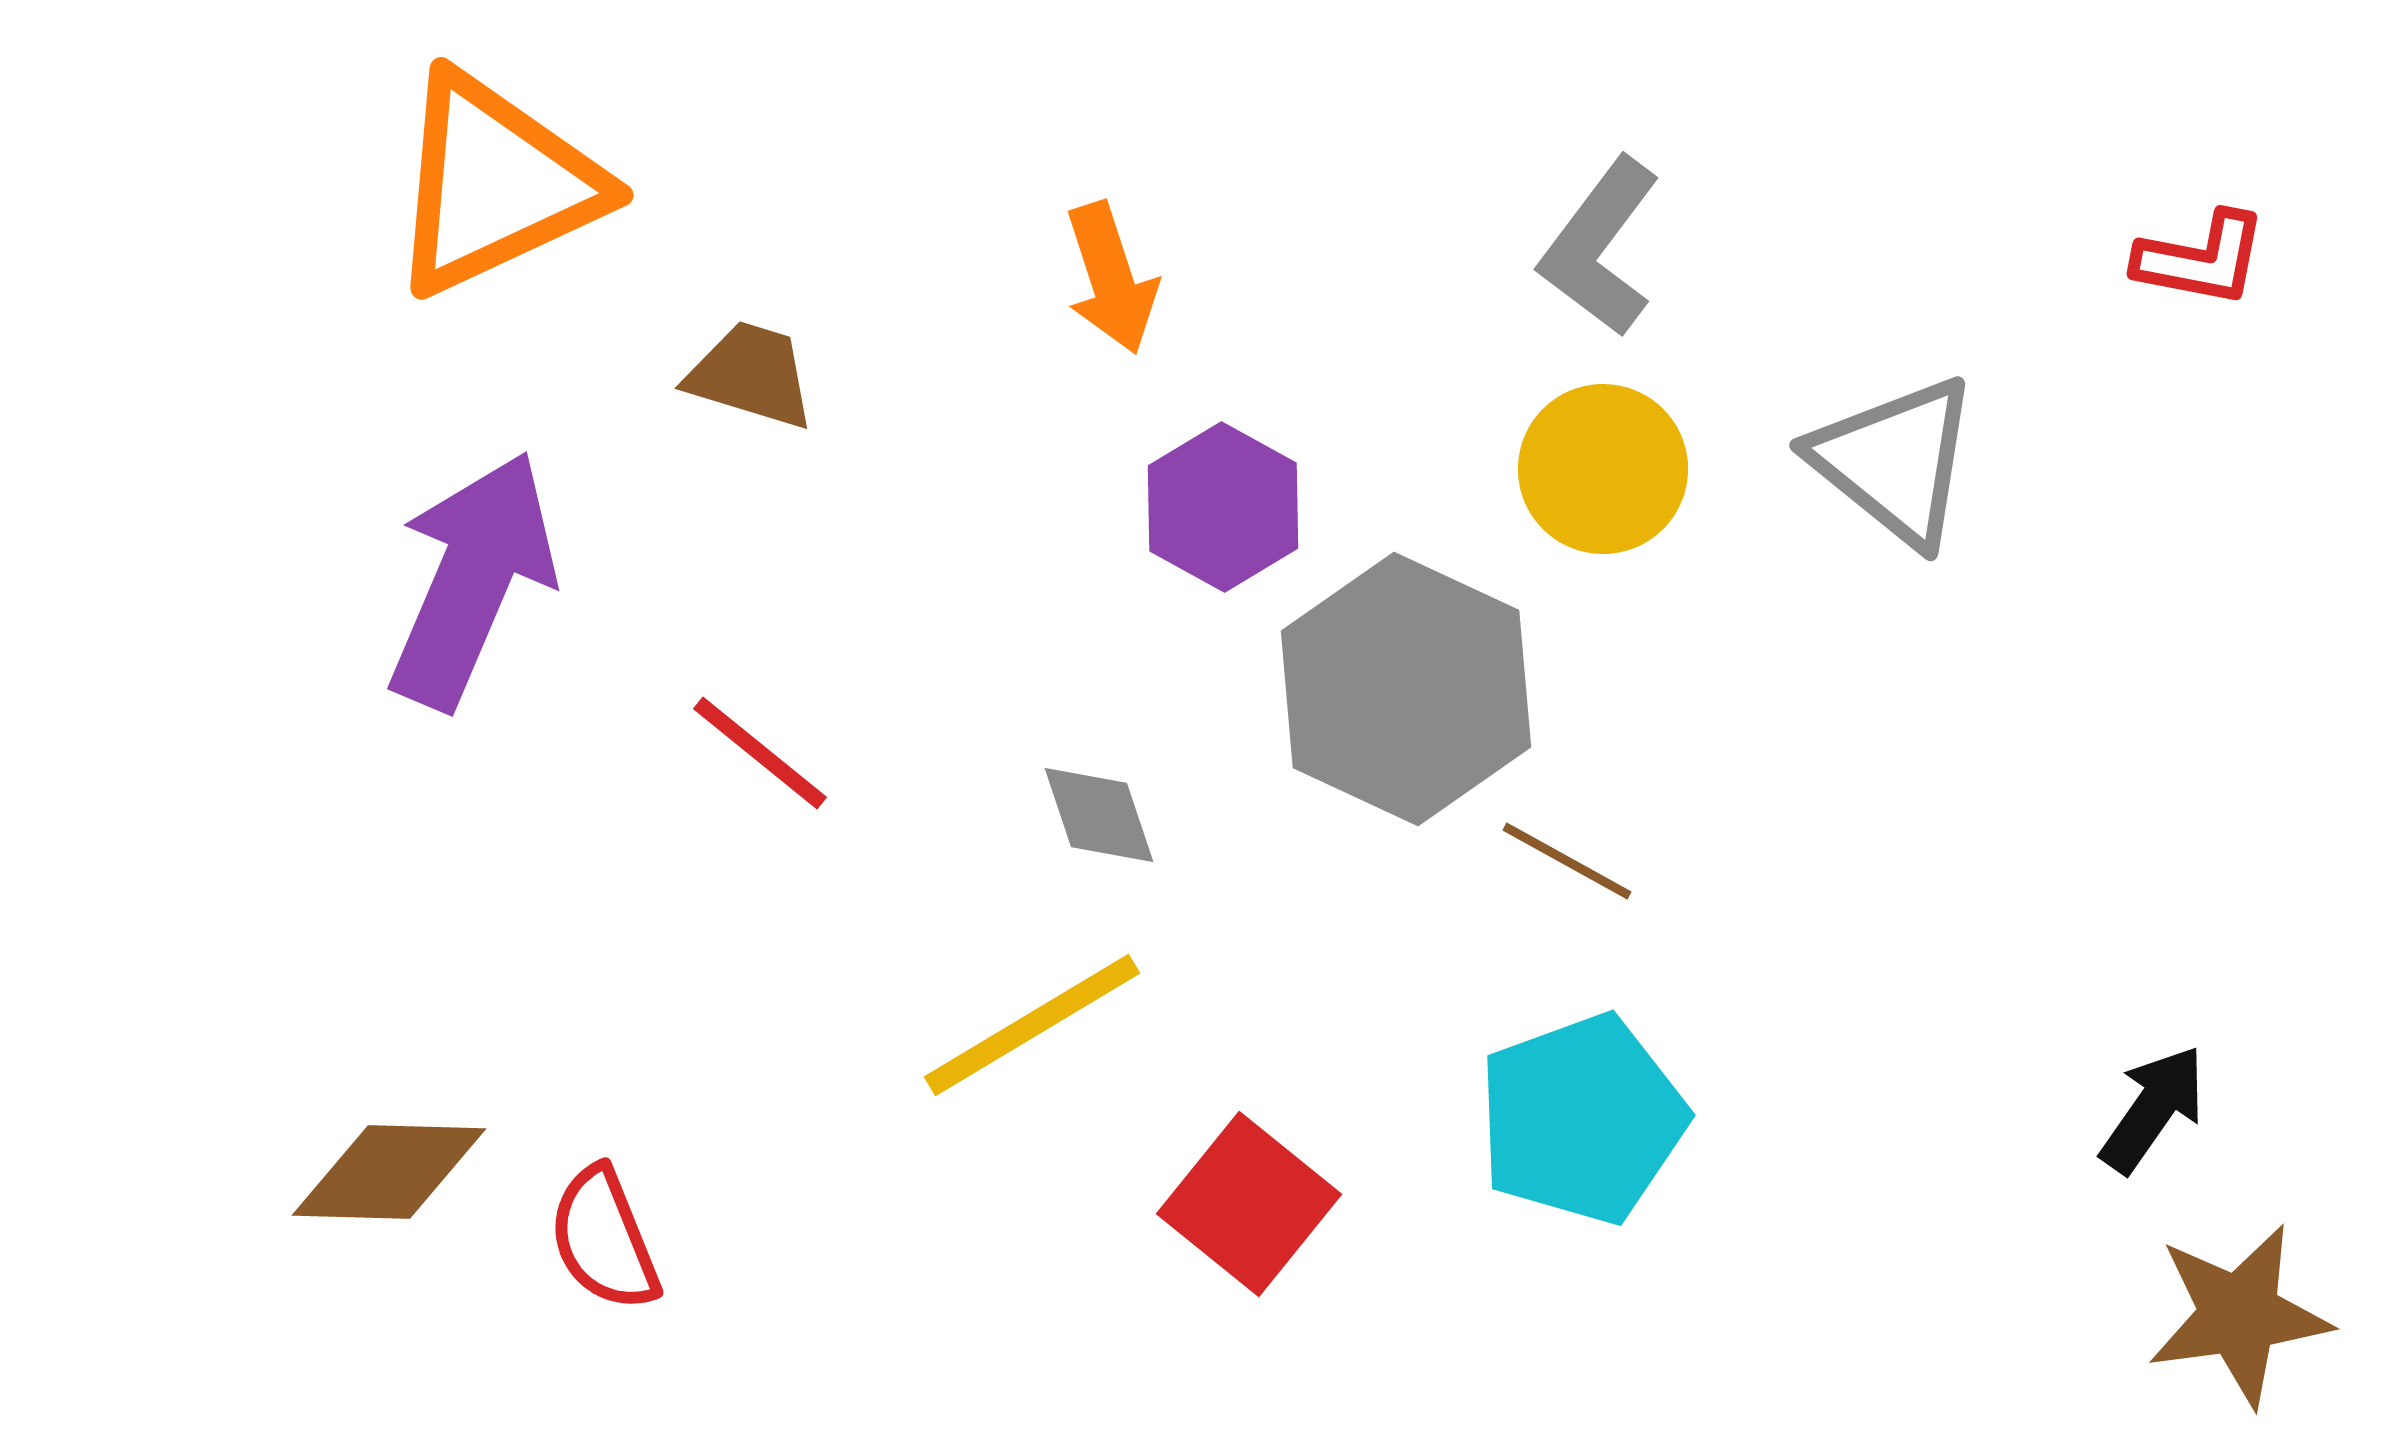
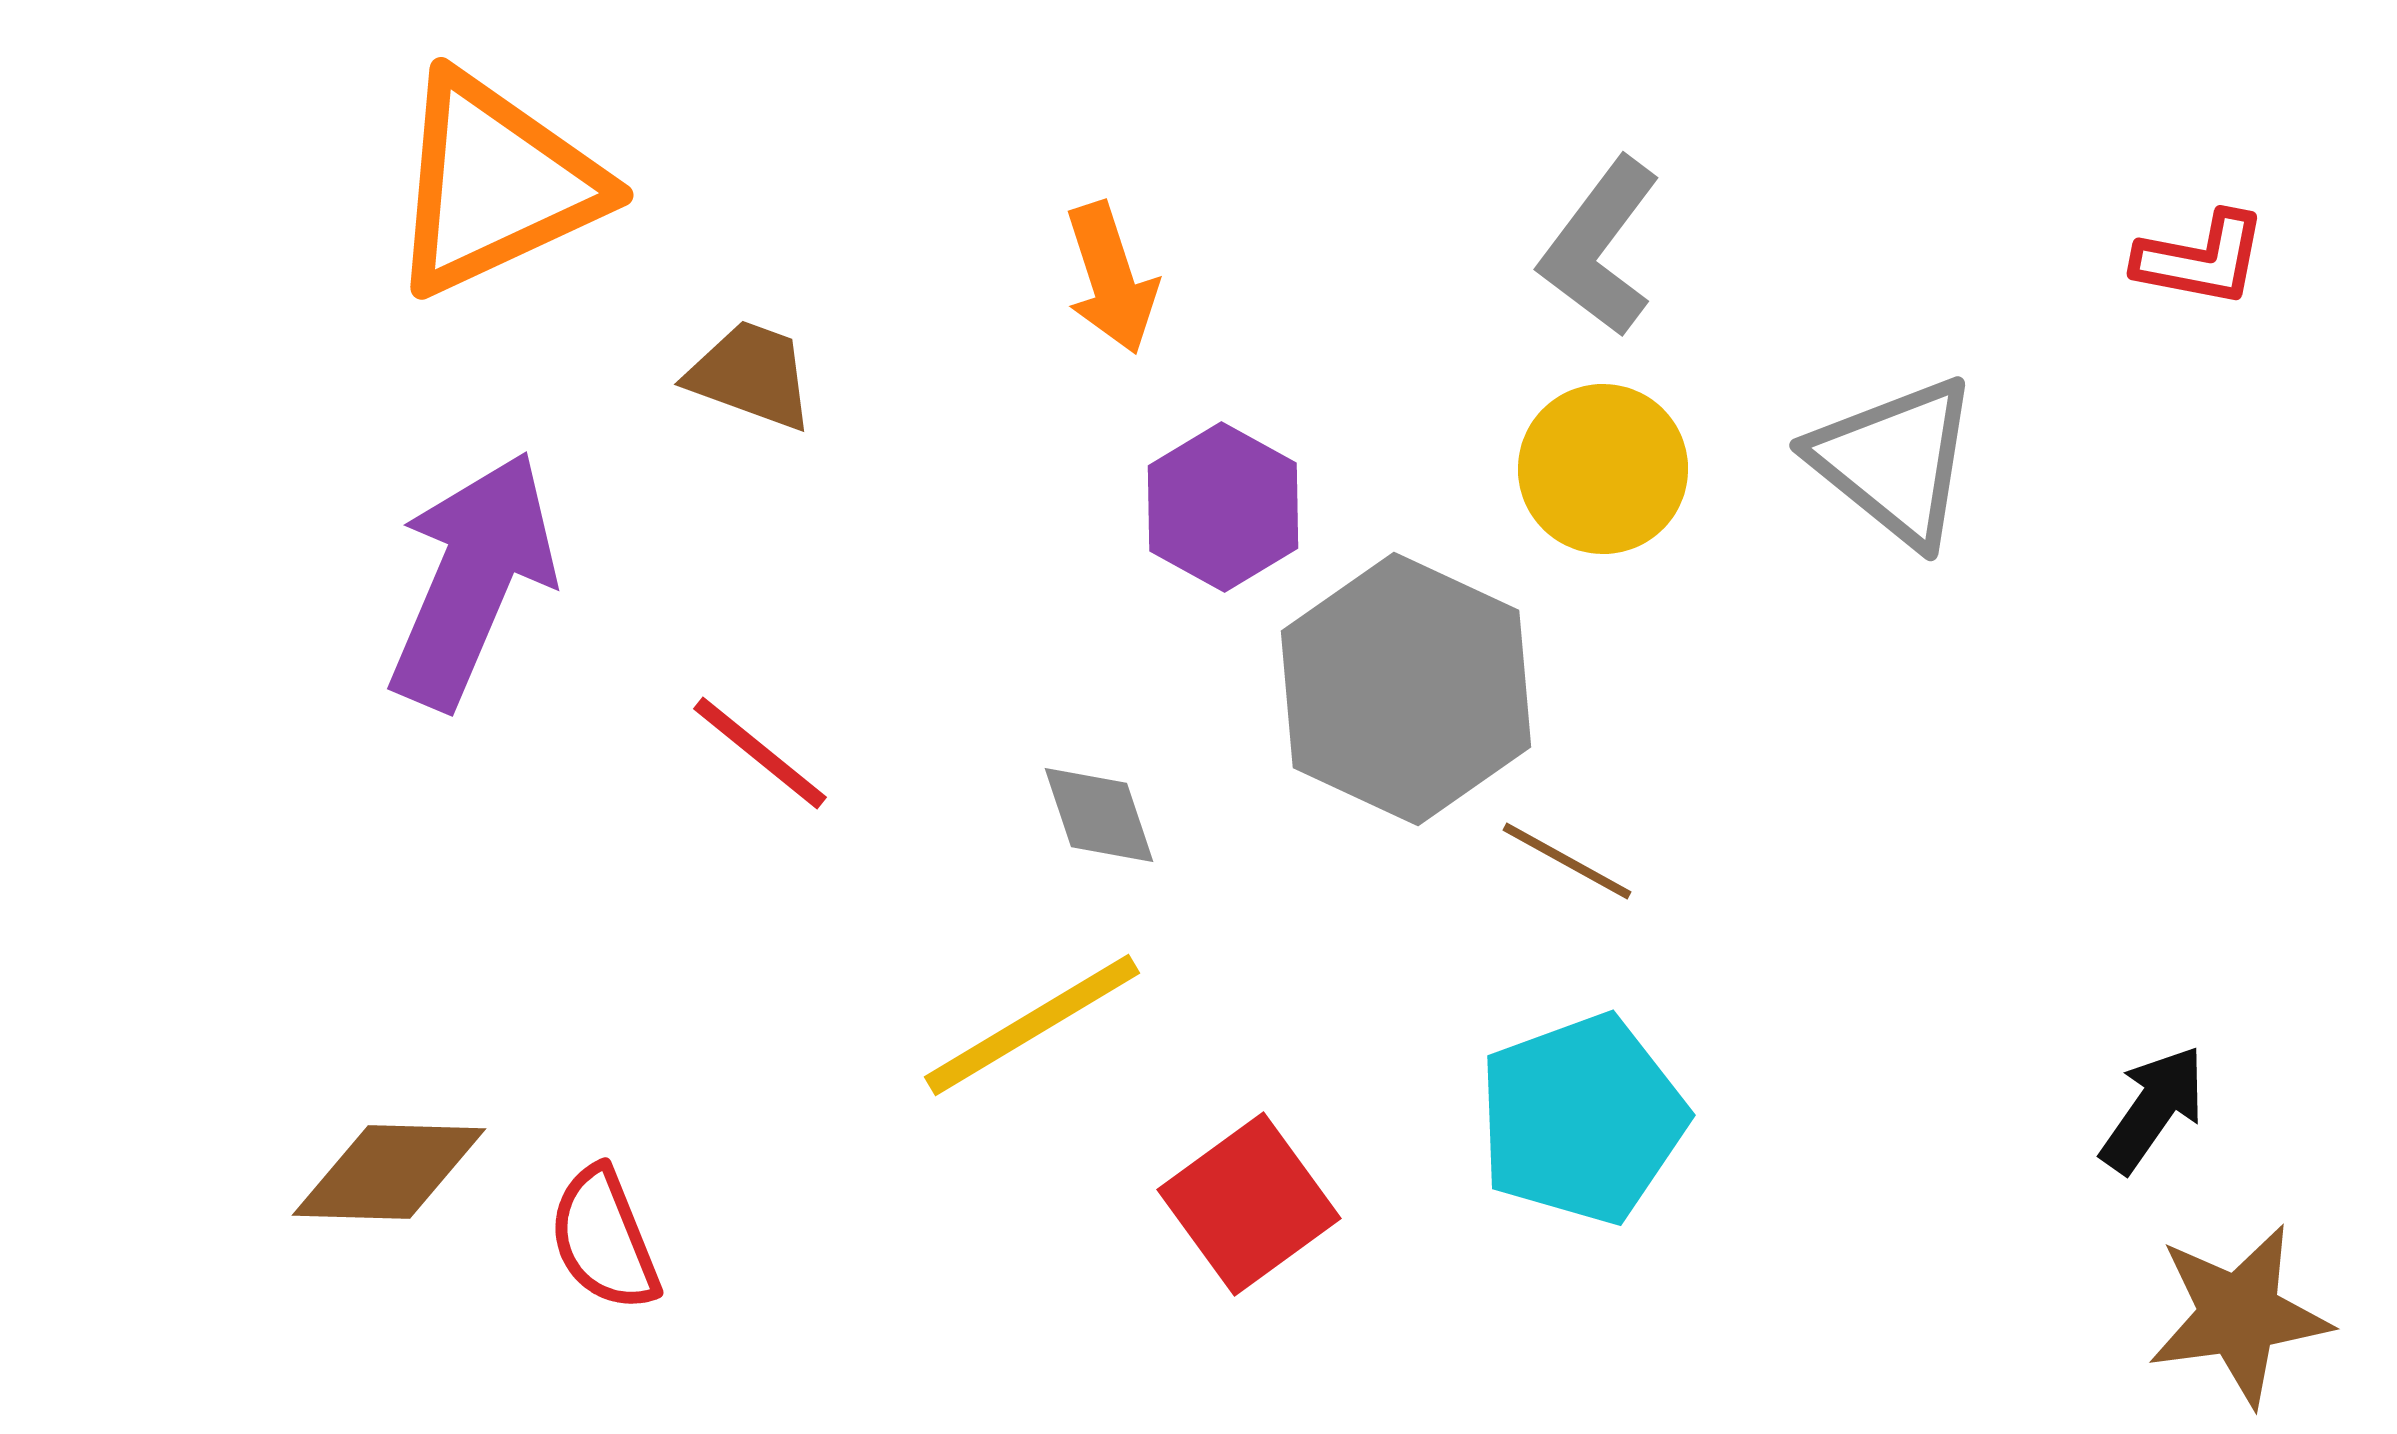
brown trapezoid: rotated 3 degrees clockwise
red square: rotated 15 degrees clockwise
